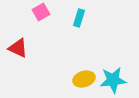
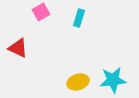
yellow ellipse: moved 6 px left, 3 px down
